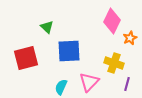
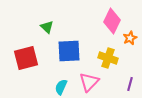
yellow cross: moved 6 px left, 5 px up
purple line: moved 3 px right
